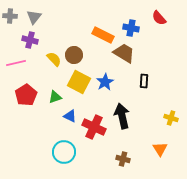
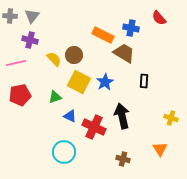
gray triangle: moved 2 px left, 1 px up
red pentagon: moved 6 px left; rotated 20 degrees clockwise
